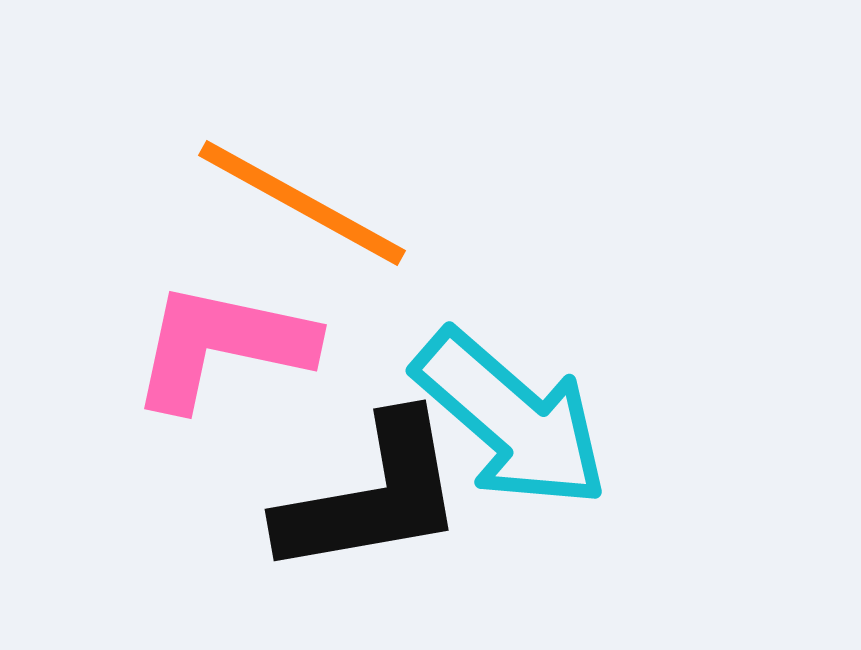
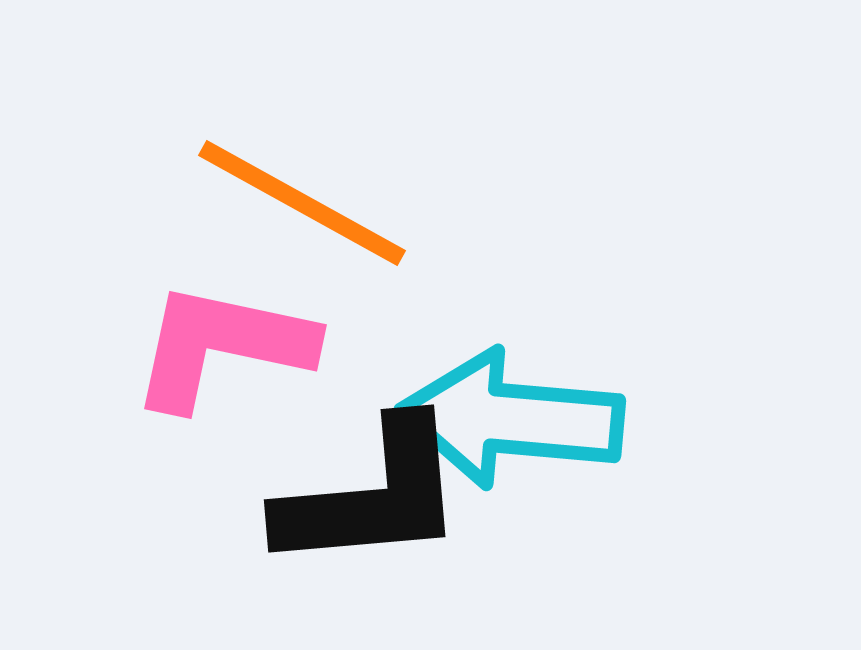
cyan arrow: rotated 144 degrees clockwise
black L-shape: rotated 5 degrees clockwise
